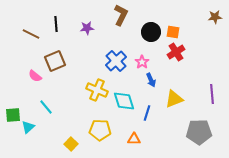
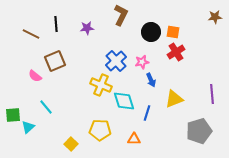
pink star: rotated 24 degrees clockwise
yellow cross: moved 4 px right, 5 px up
gray pentagon: moved 1 px up; rotated 15 degrees counterclockwise
